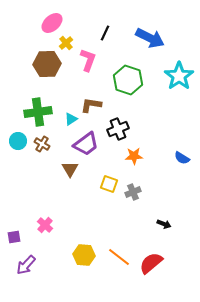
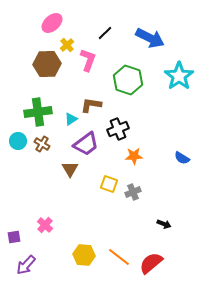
black line: rotated 21 degrees clockwise
yellow cross: moved 1 px right, 2 px down
